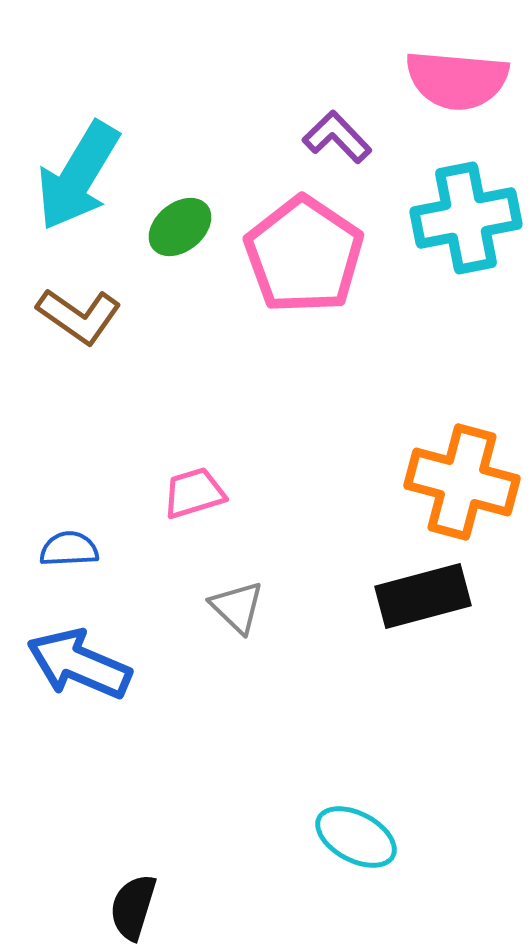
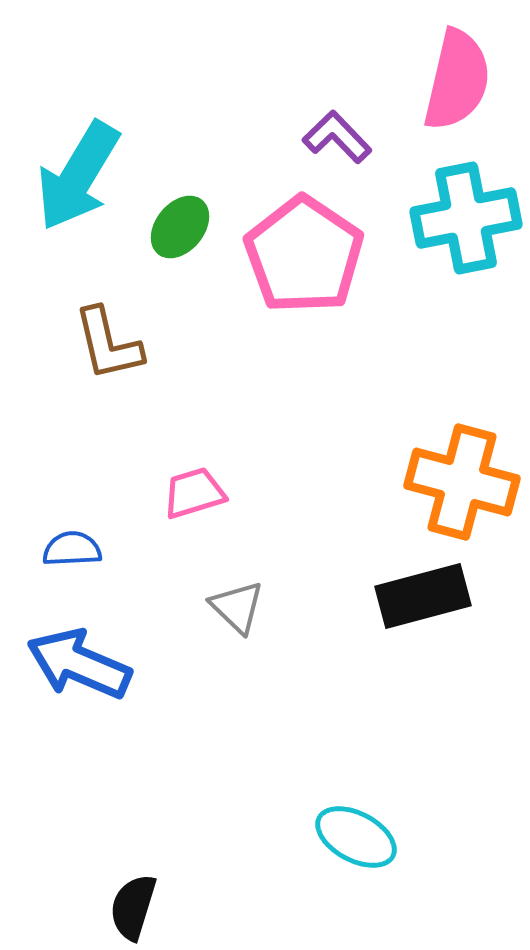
pink semicircle: rotated 82 degrees counterclockwise
green ellipse: rotated 12 degrees counterclockwise
brown L-shape: moved 29 px right, 28 px down; rotated 42 degrees clockwise
blue semicircle: moved 3 px right
